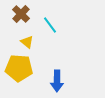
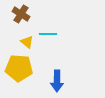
brown cross: rotated 12 degrees counterclockwise
cyan line: moved 2 px left, 9 px down; rotated 54 degrees counterclockwise
